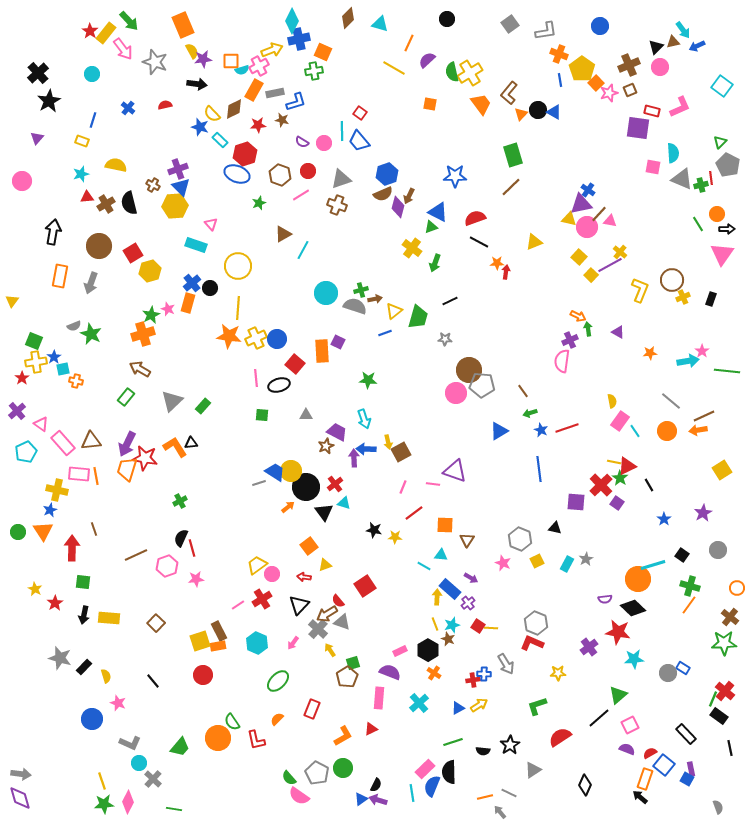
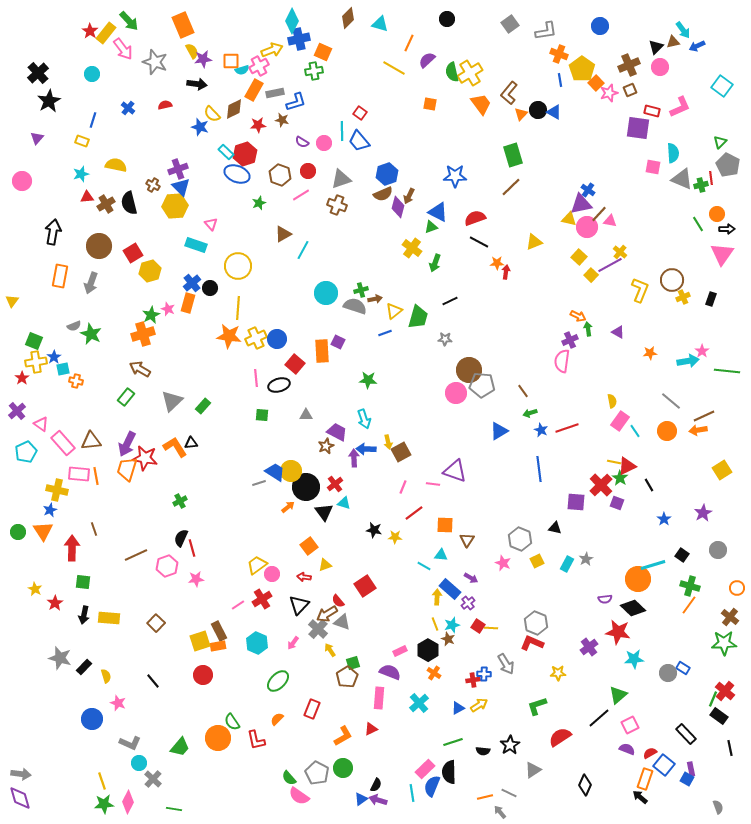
cyan rectangle at (220, 140): moved 6 px right, 12 px down
purple square at (617, 503): rotated 16 degrees counterclockwise
